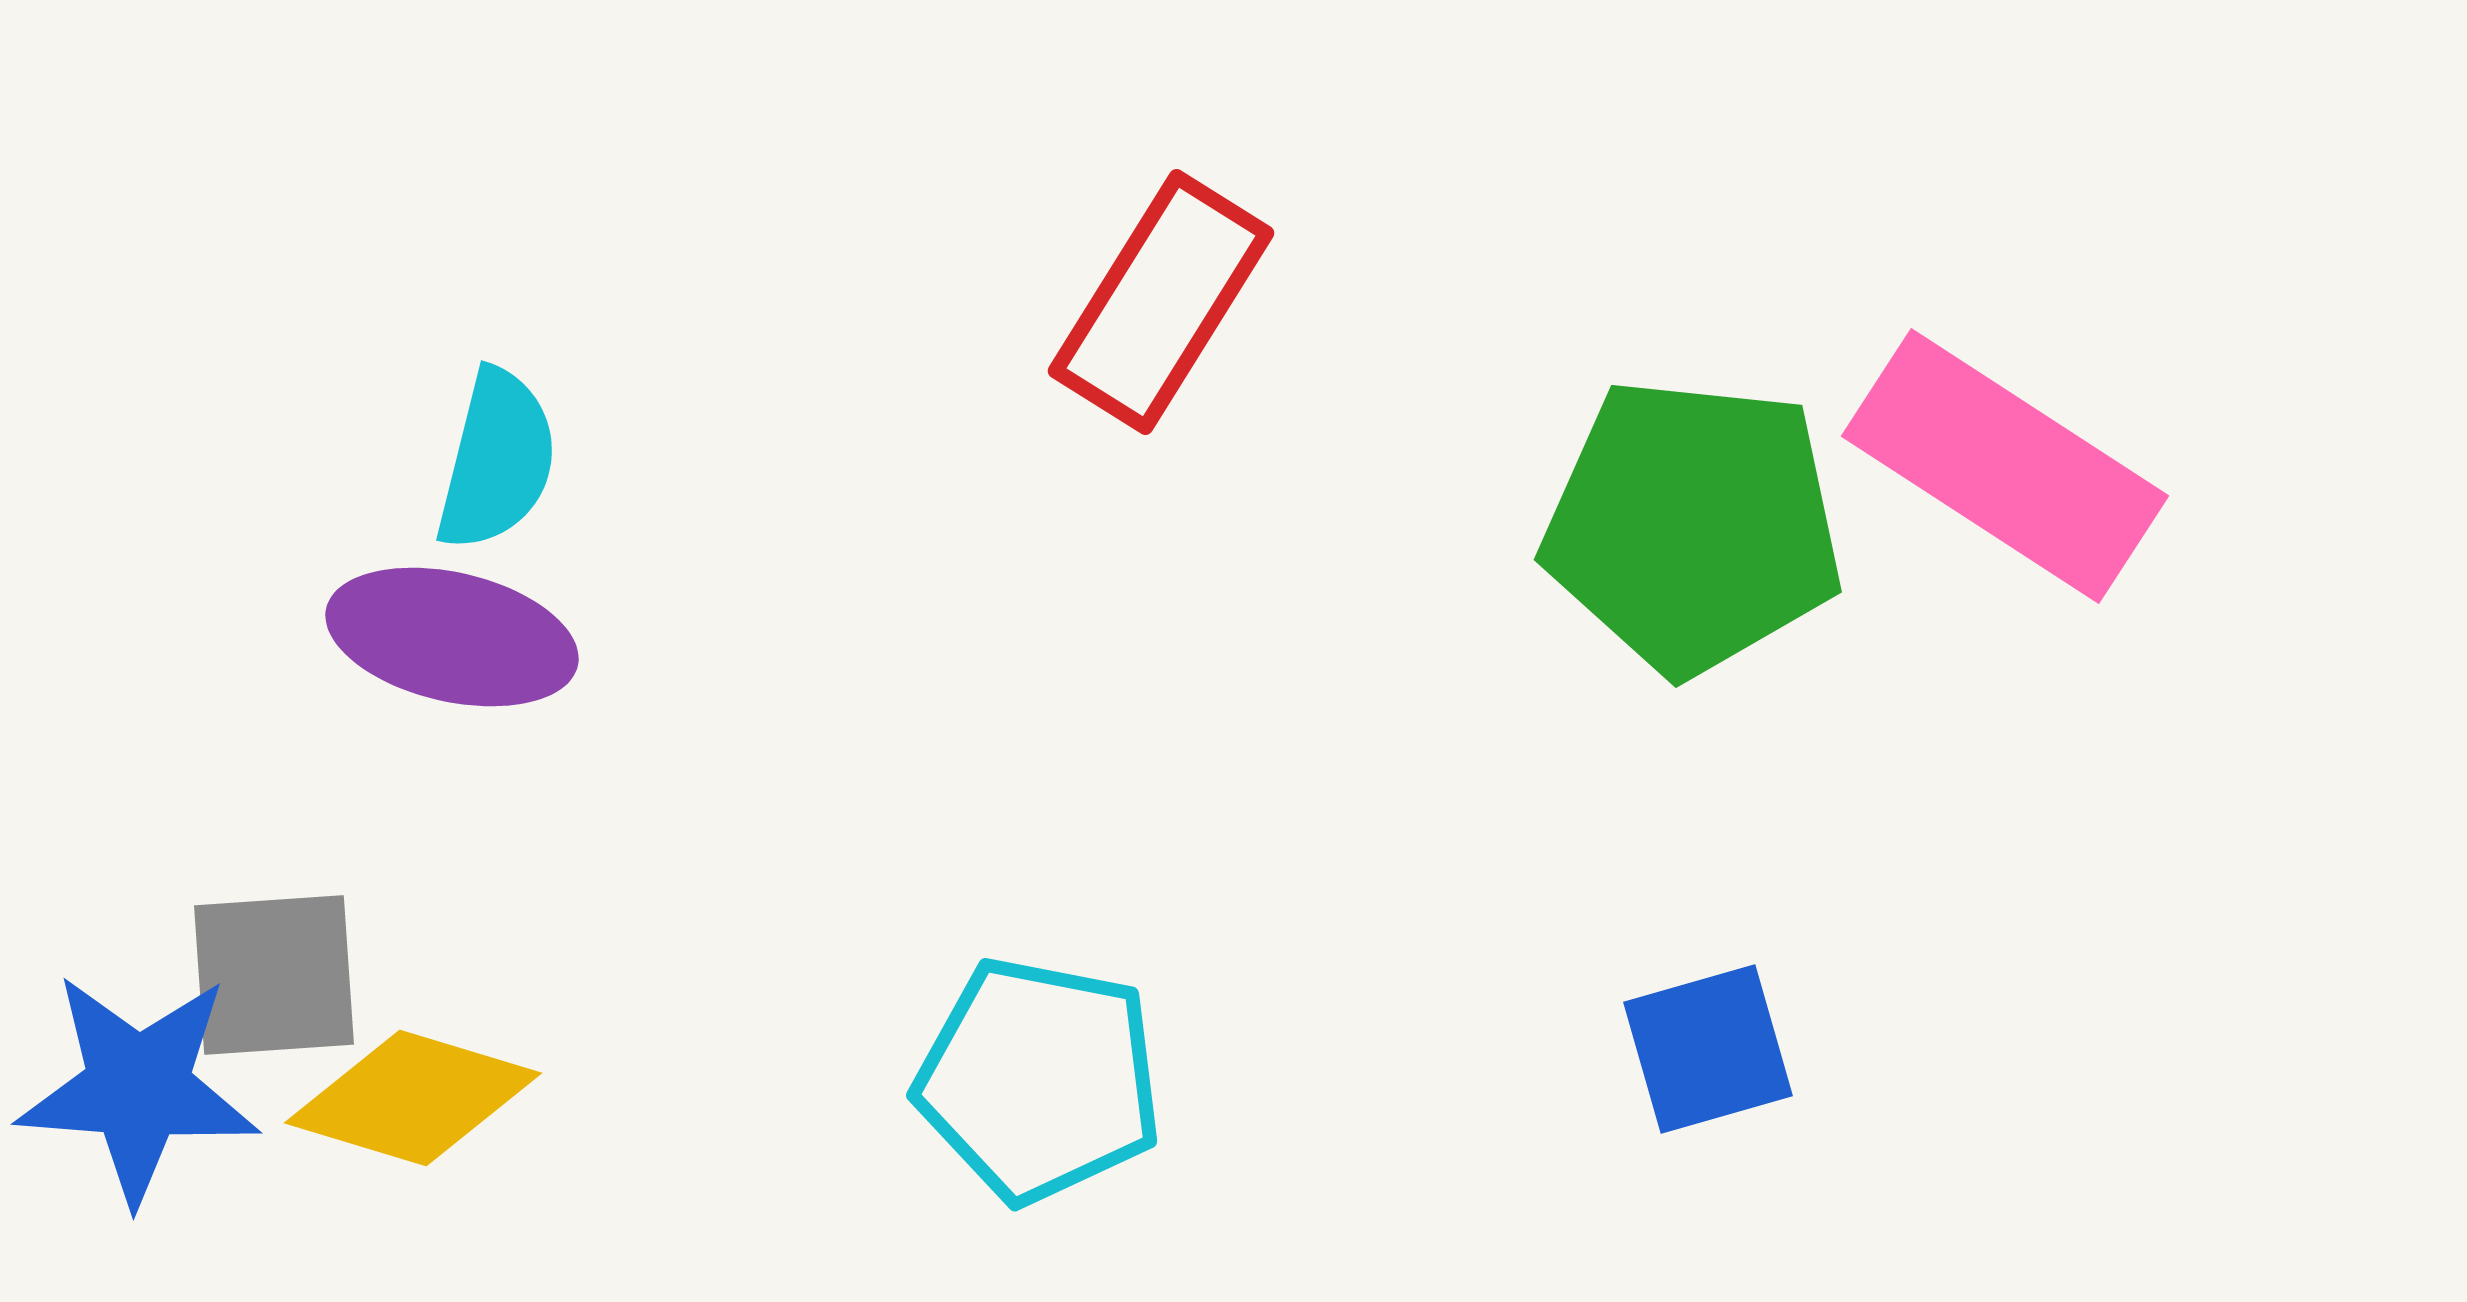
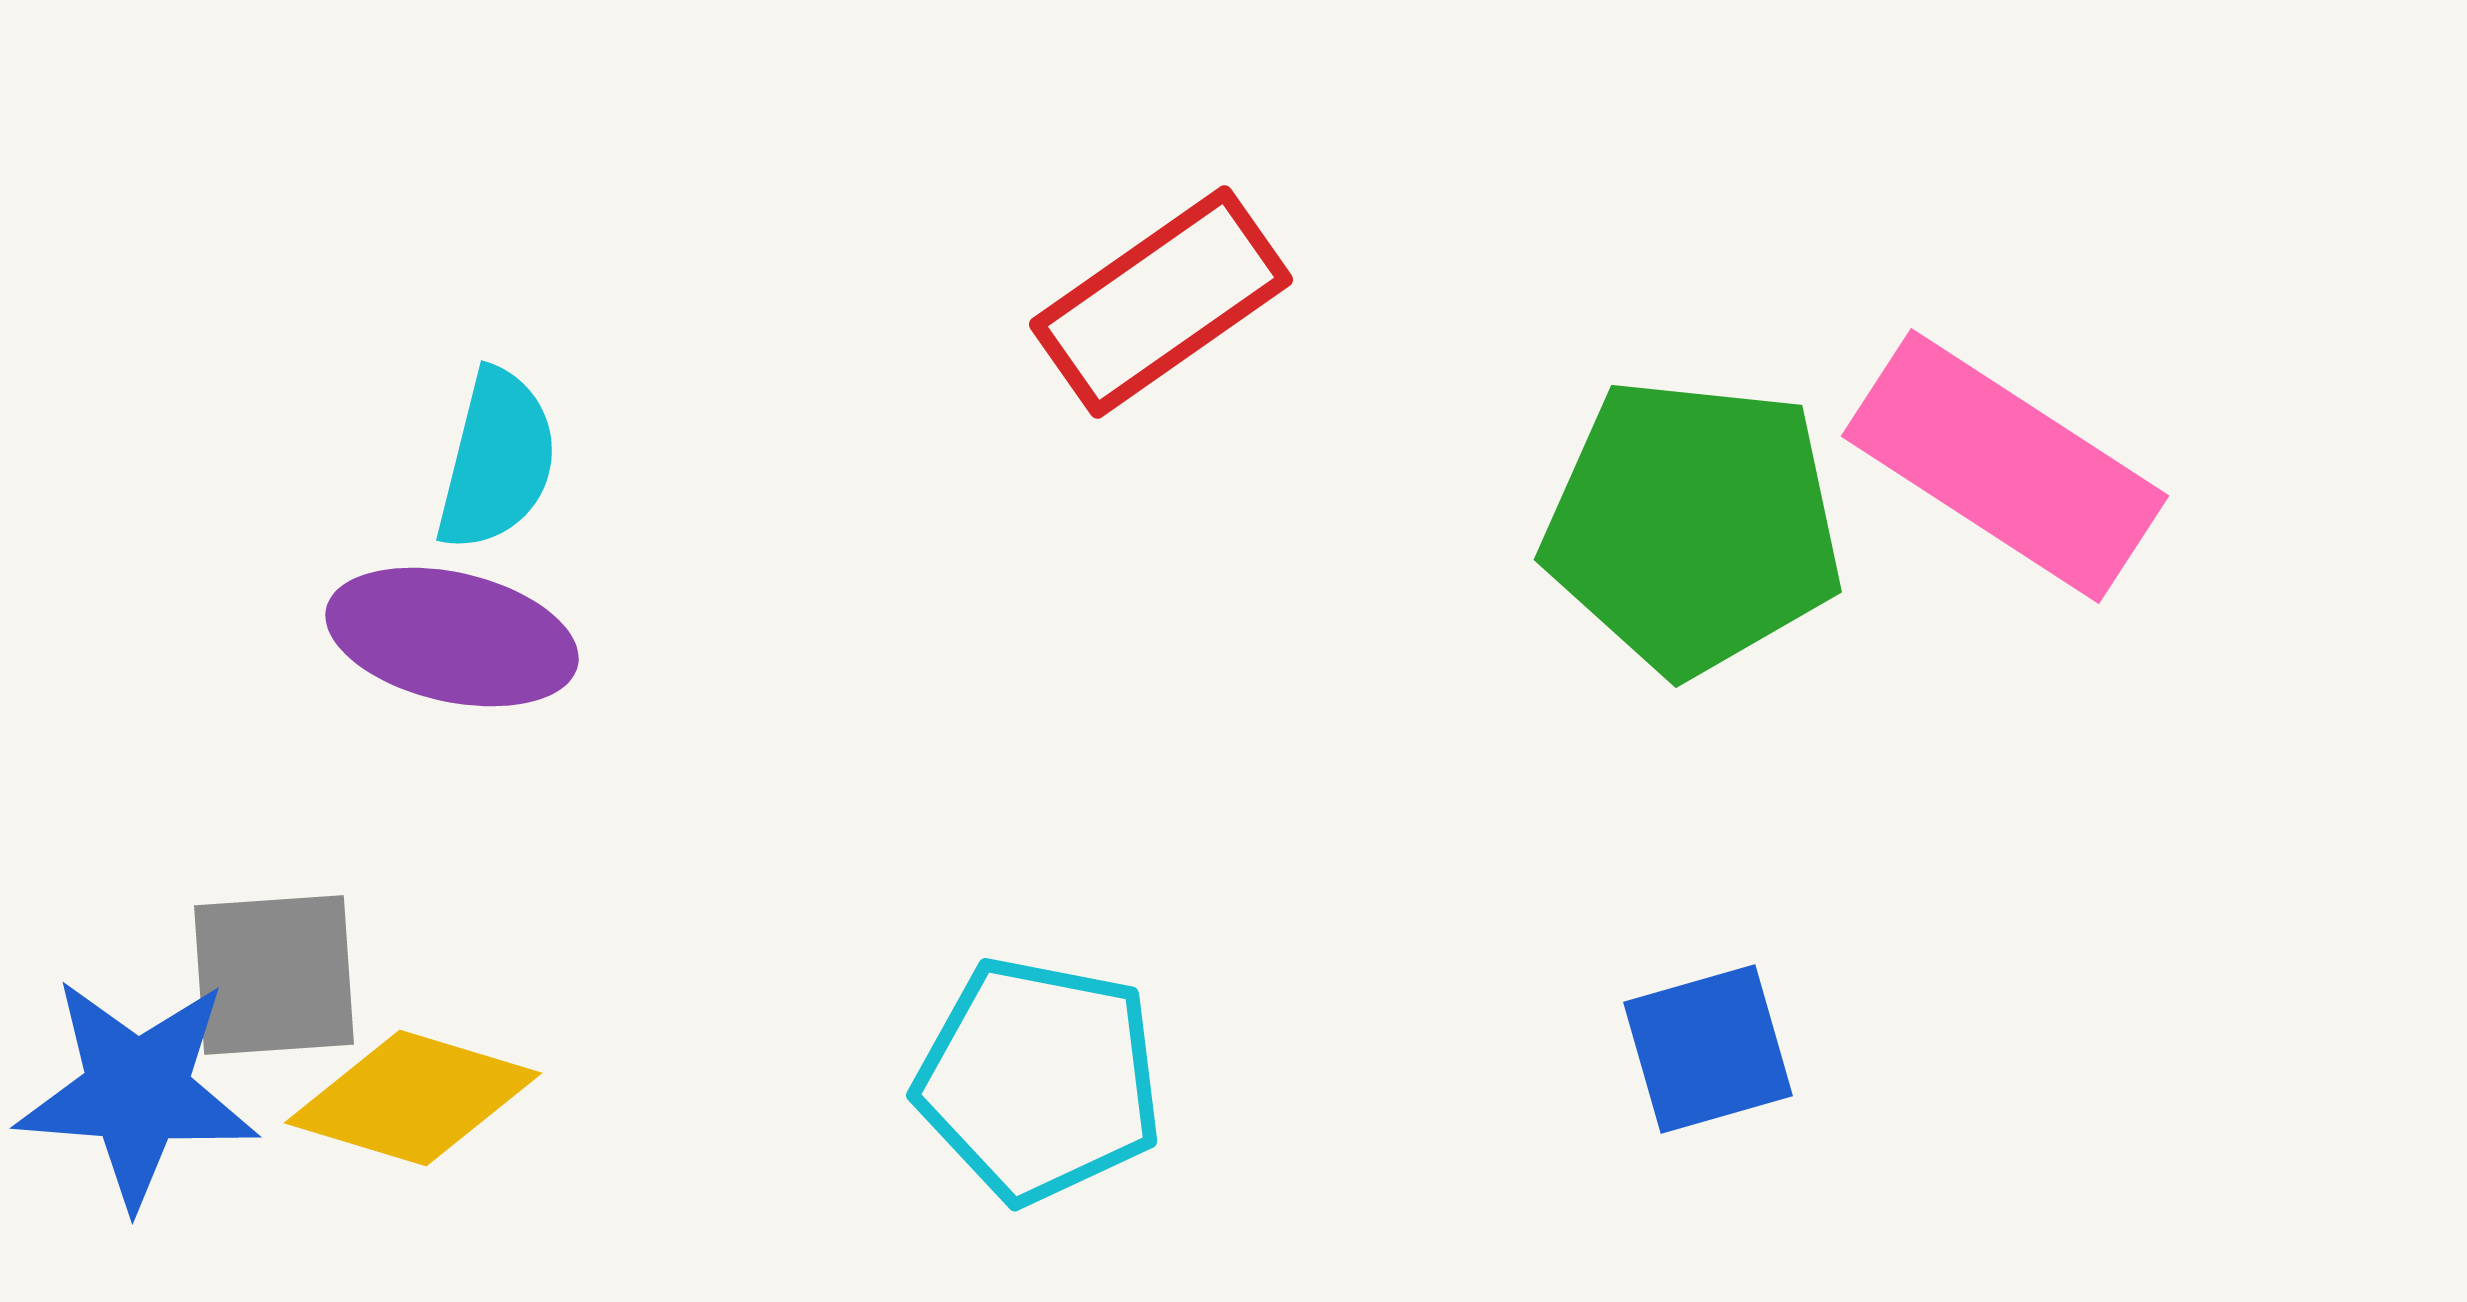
red rectangle: rotated 23 degrees clockwise
blue star: moved 1 px left, 4 px down
